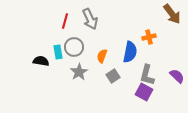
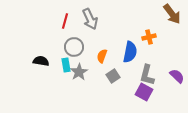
cyan rectangle: moved 8 px right, 13 px down
